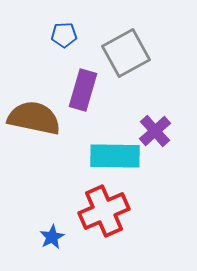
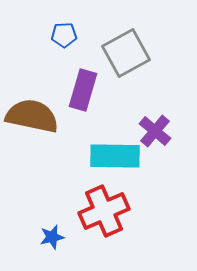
brown semicircle: moved 2 px left, 2 px up
purple cross: rotated 8 degrees counterclockwise
blue star: rotated 15 degrees clockwise
